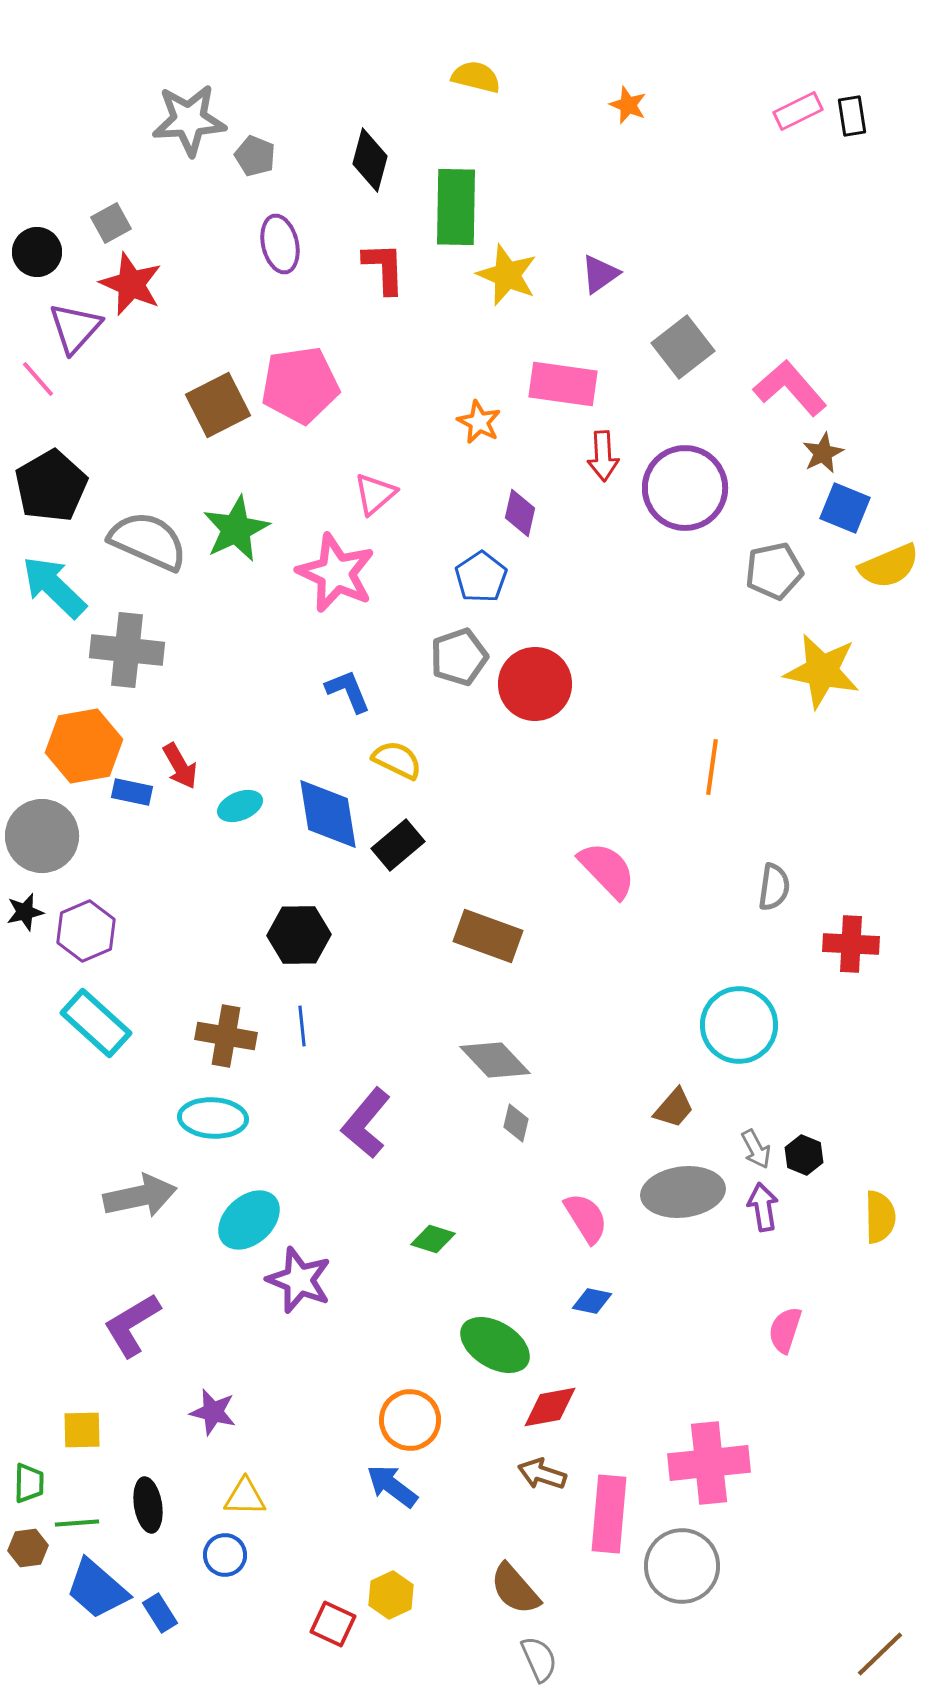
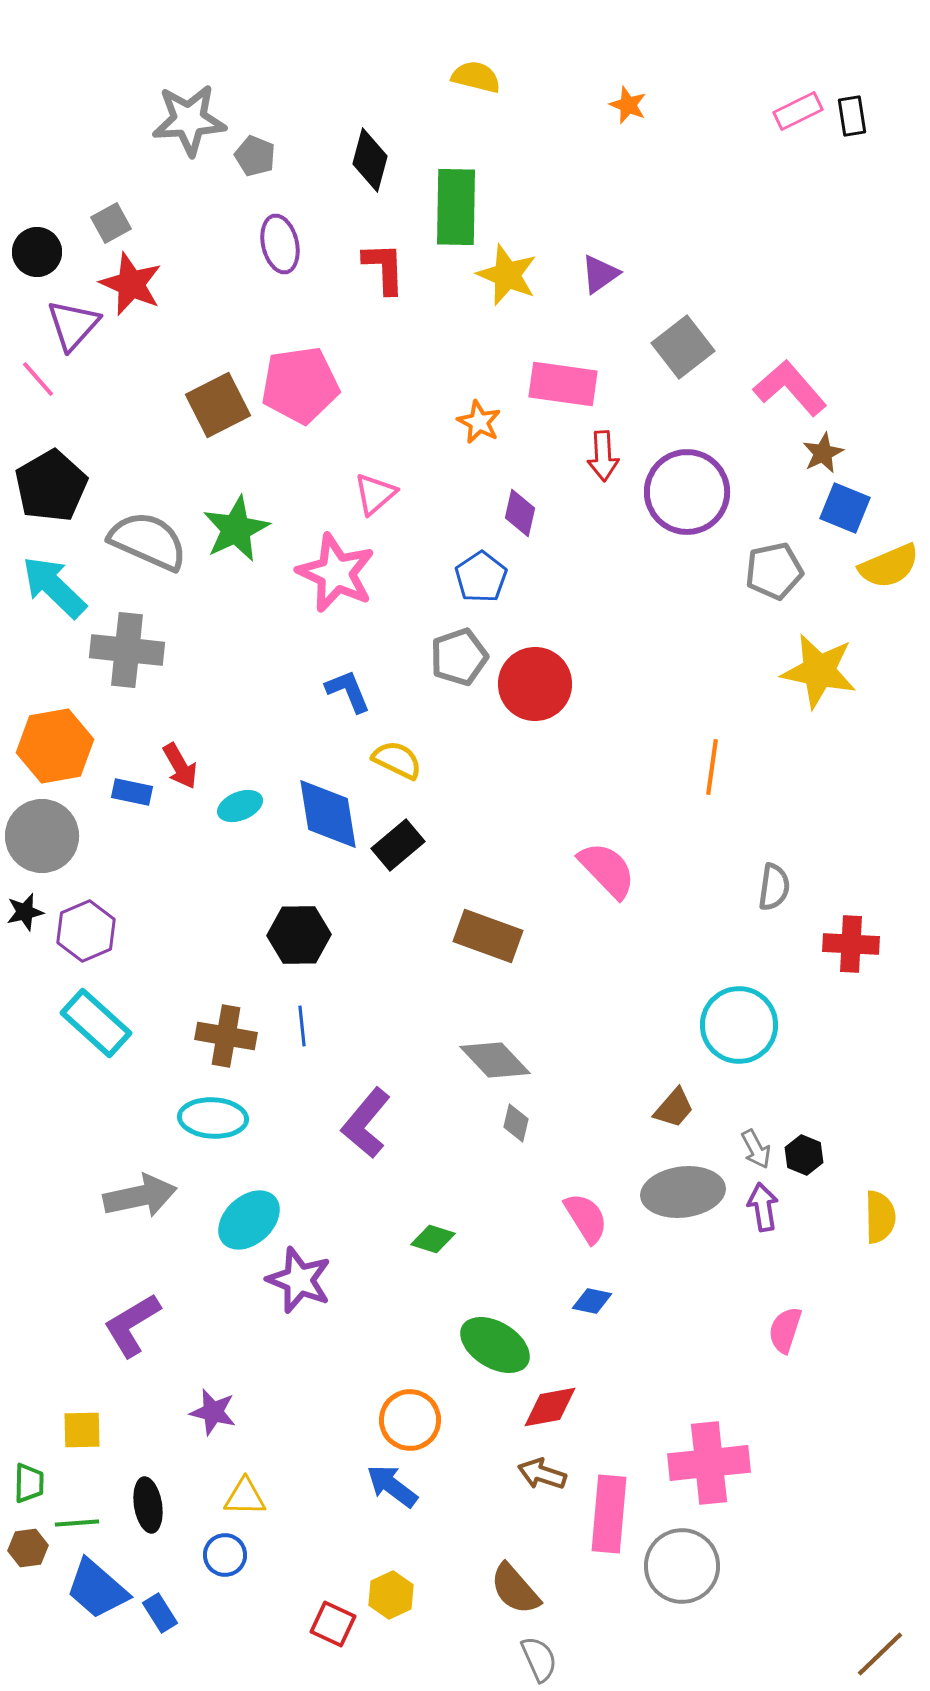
purple triangle at (75, 328): moved 2 px left, 3 px up
purple circle at (685, 488): moved 2 px right, 4 px down
yellow star at (822, 671): moved 3 px left
orange hexagon at (84, 746): moved 29 px left
